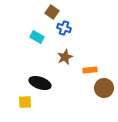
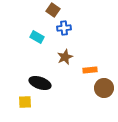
brown square: moved 1 px right, 2 px up
blue cross: rotated 24 degrees counterclockwise
